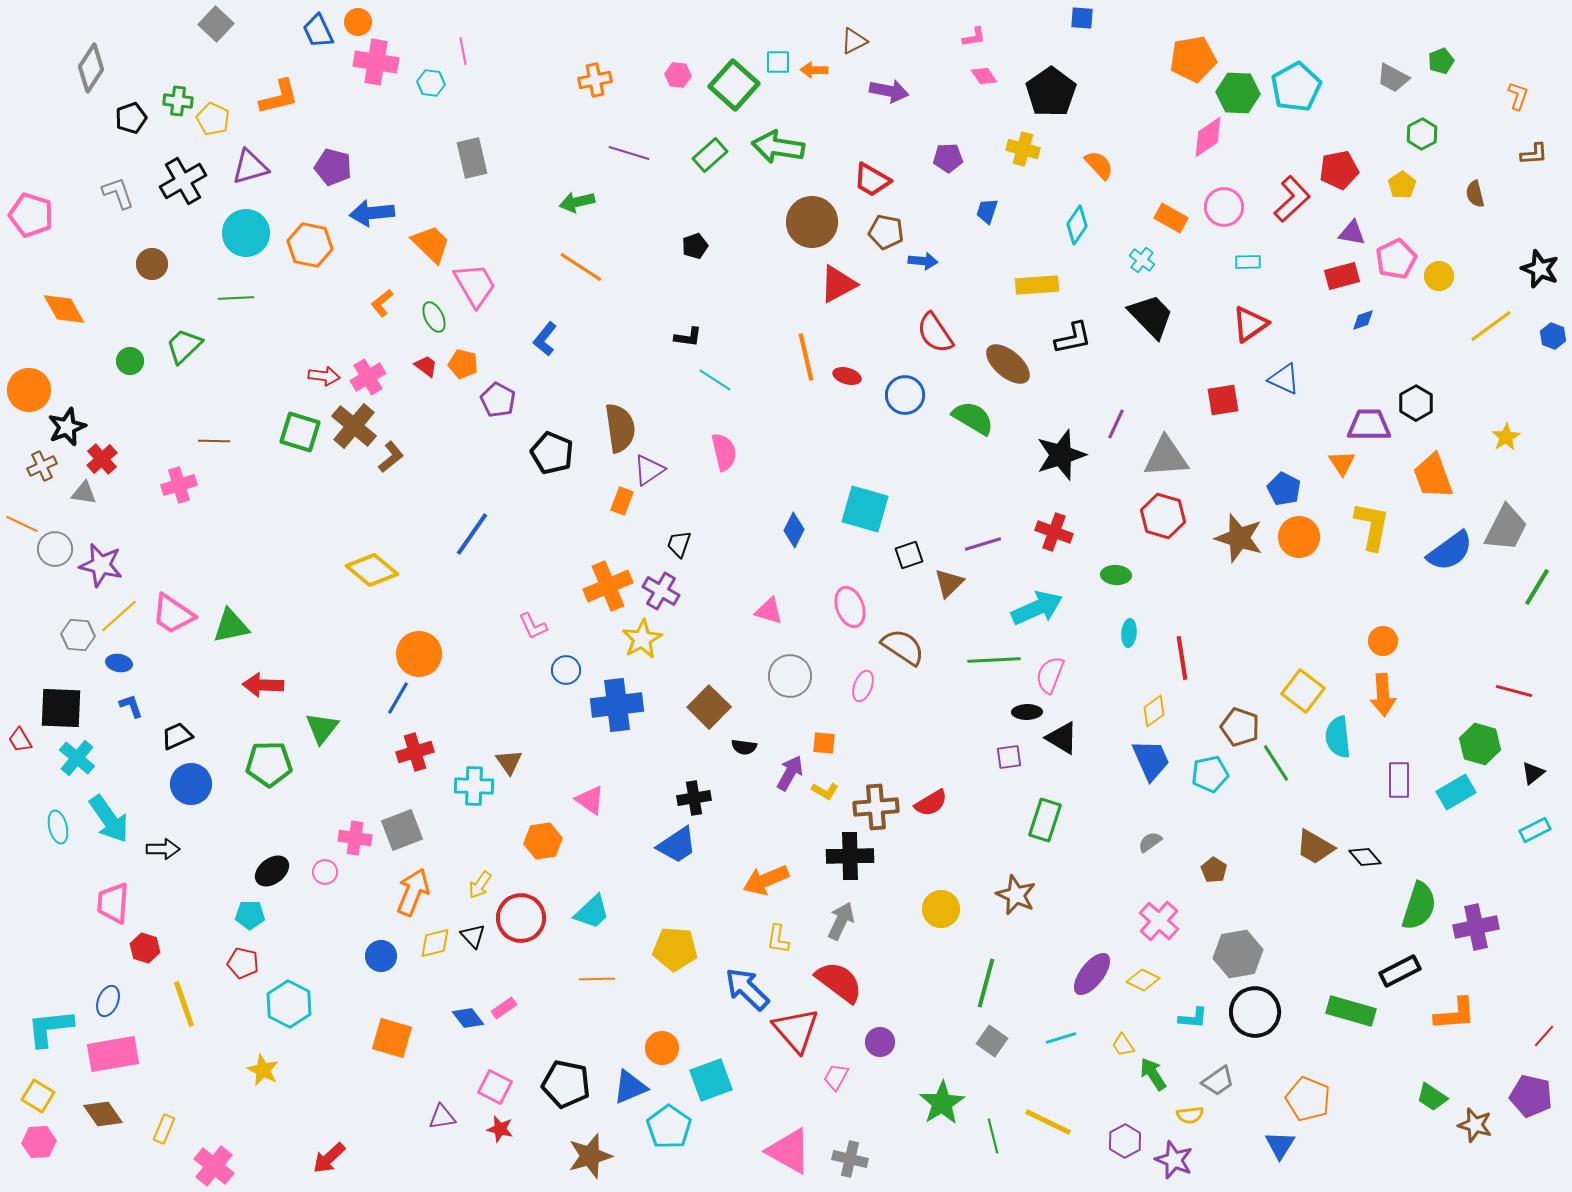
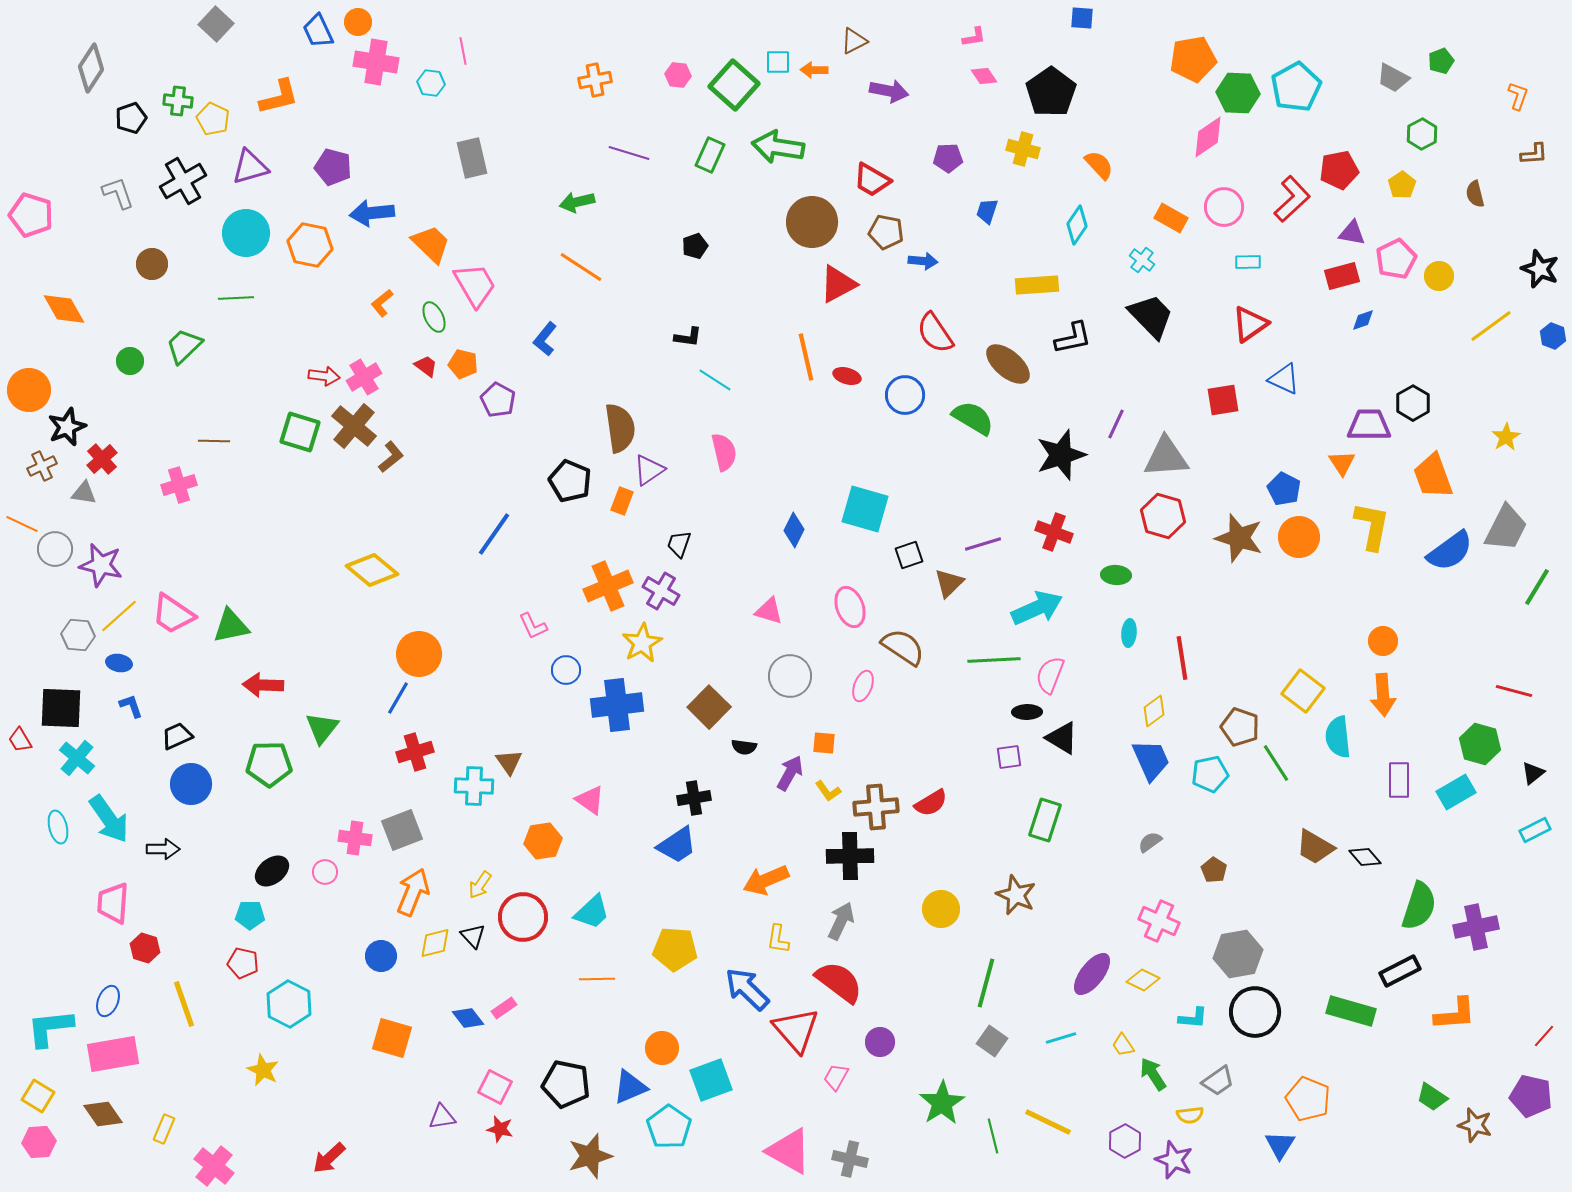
green rectangle at (710, 155): rotated 24 degrees counterclockwise
pink cross at (368, 377): moved 4 px left
black hexagon at (1416, 403): moved 3 px left
black pentagon at (552, 453): moved 18 px right, 28 px down
blue line at (472, 534): moved 22 px right
yellow star at (642, 639): moved 4 px down
yellow L-shape at (825, 791): moved 3 px right; rotated 24 degrees clockwise
red circle at (521, 918): moved 2 px right, 1 px up
pink cross at (1159, 921): rotated 18 degrees counterclockwise
